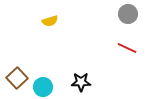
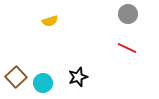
brown square: moved 1 px left, 1 px up
black star: moved 3 px left, 5 px up; rotated 18 degrees counterclockwise
cyan circle: moved 4 px up
